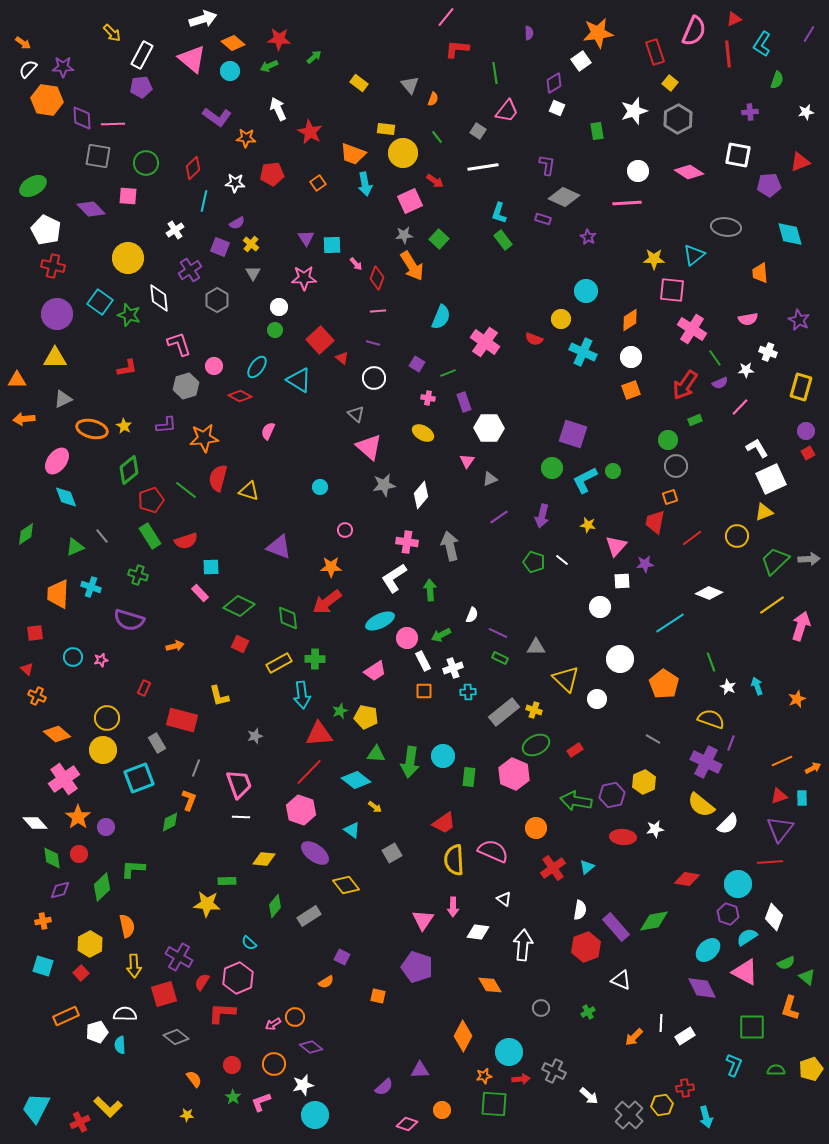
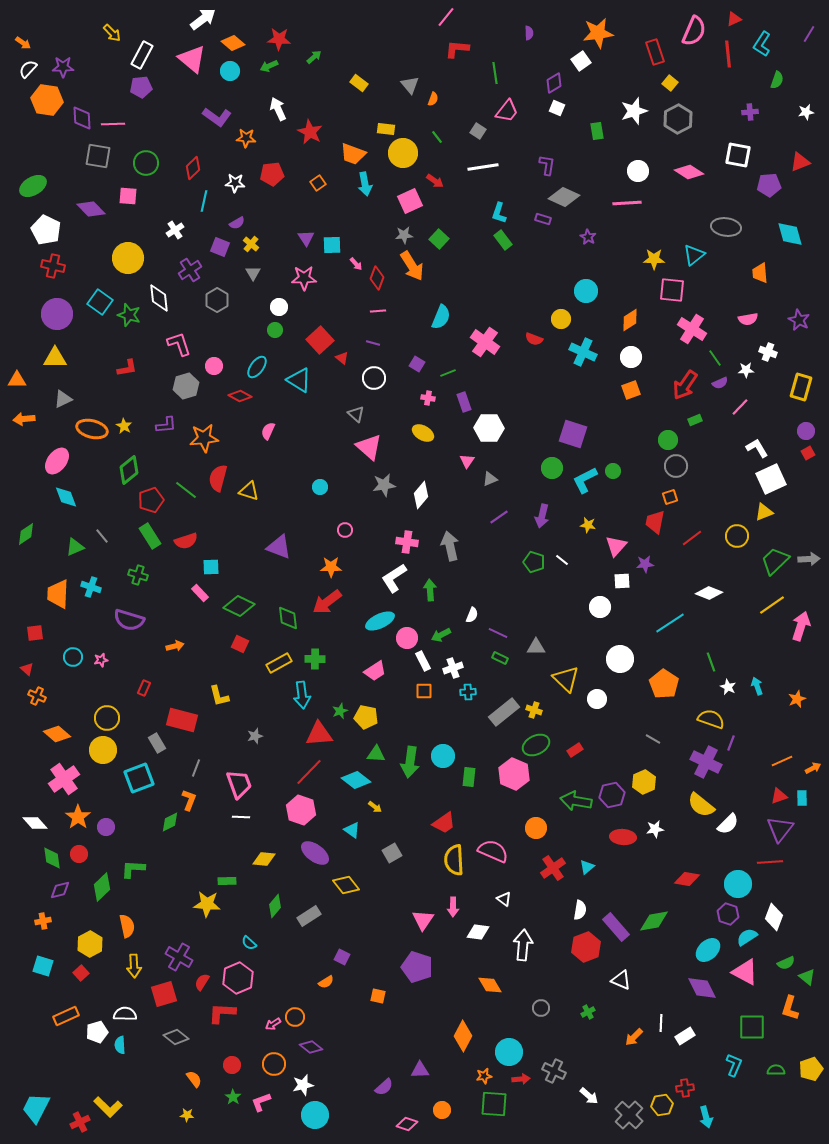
white arrow at (203, 19): rotated 20 degrees counterclockwise
